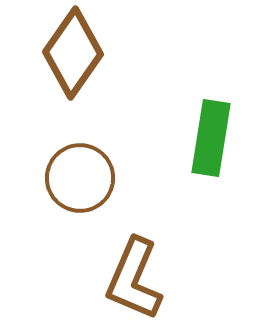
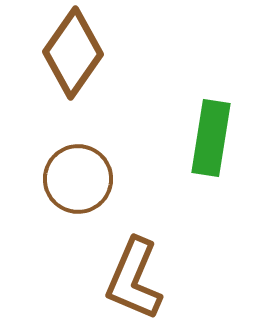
brown circle: moved 2 px left, 1 px down
